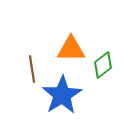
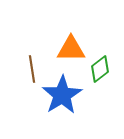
green diamond: moved 3 px left, 4 px down
